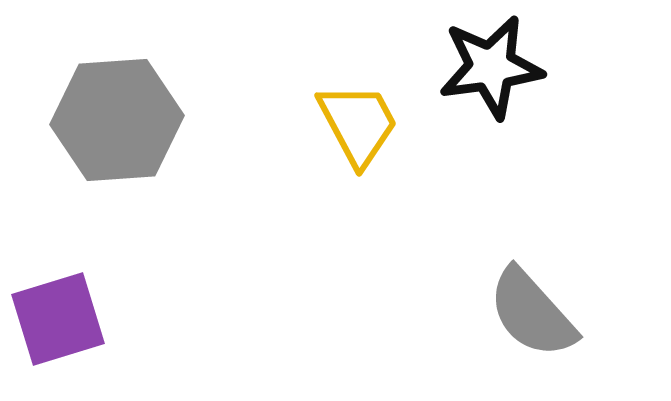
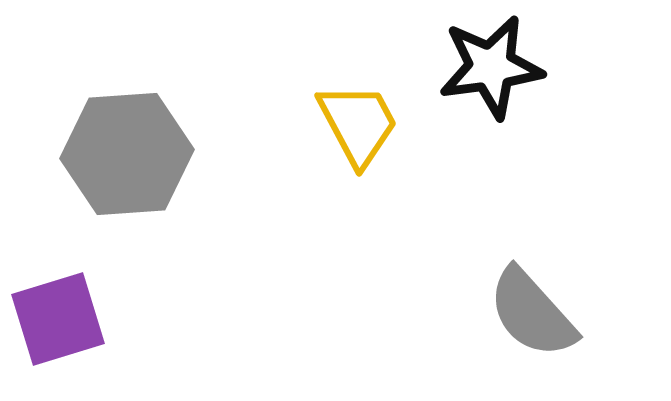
gray hexagon: moved 10 px right, 34 px down
